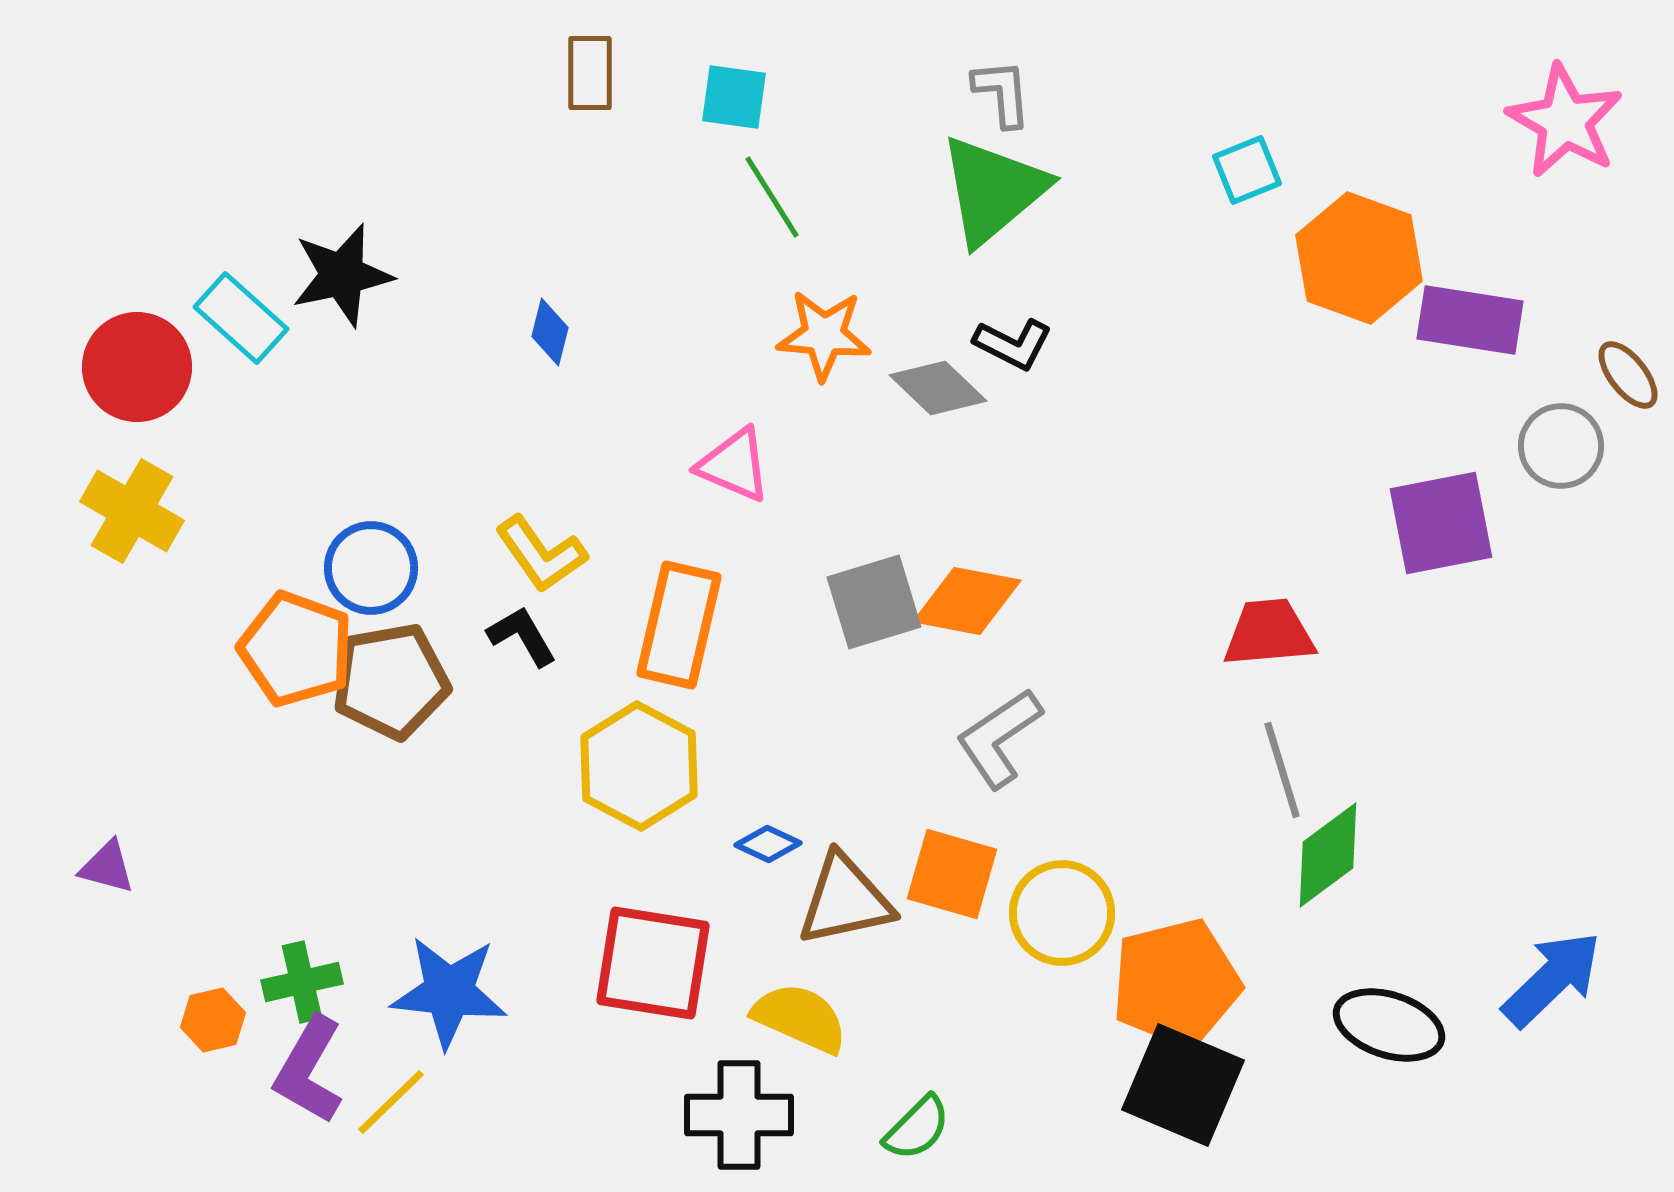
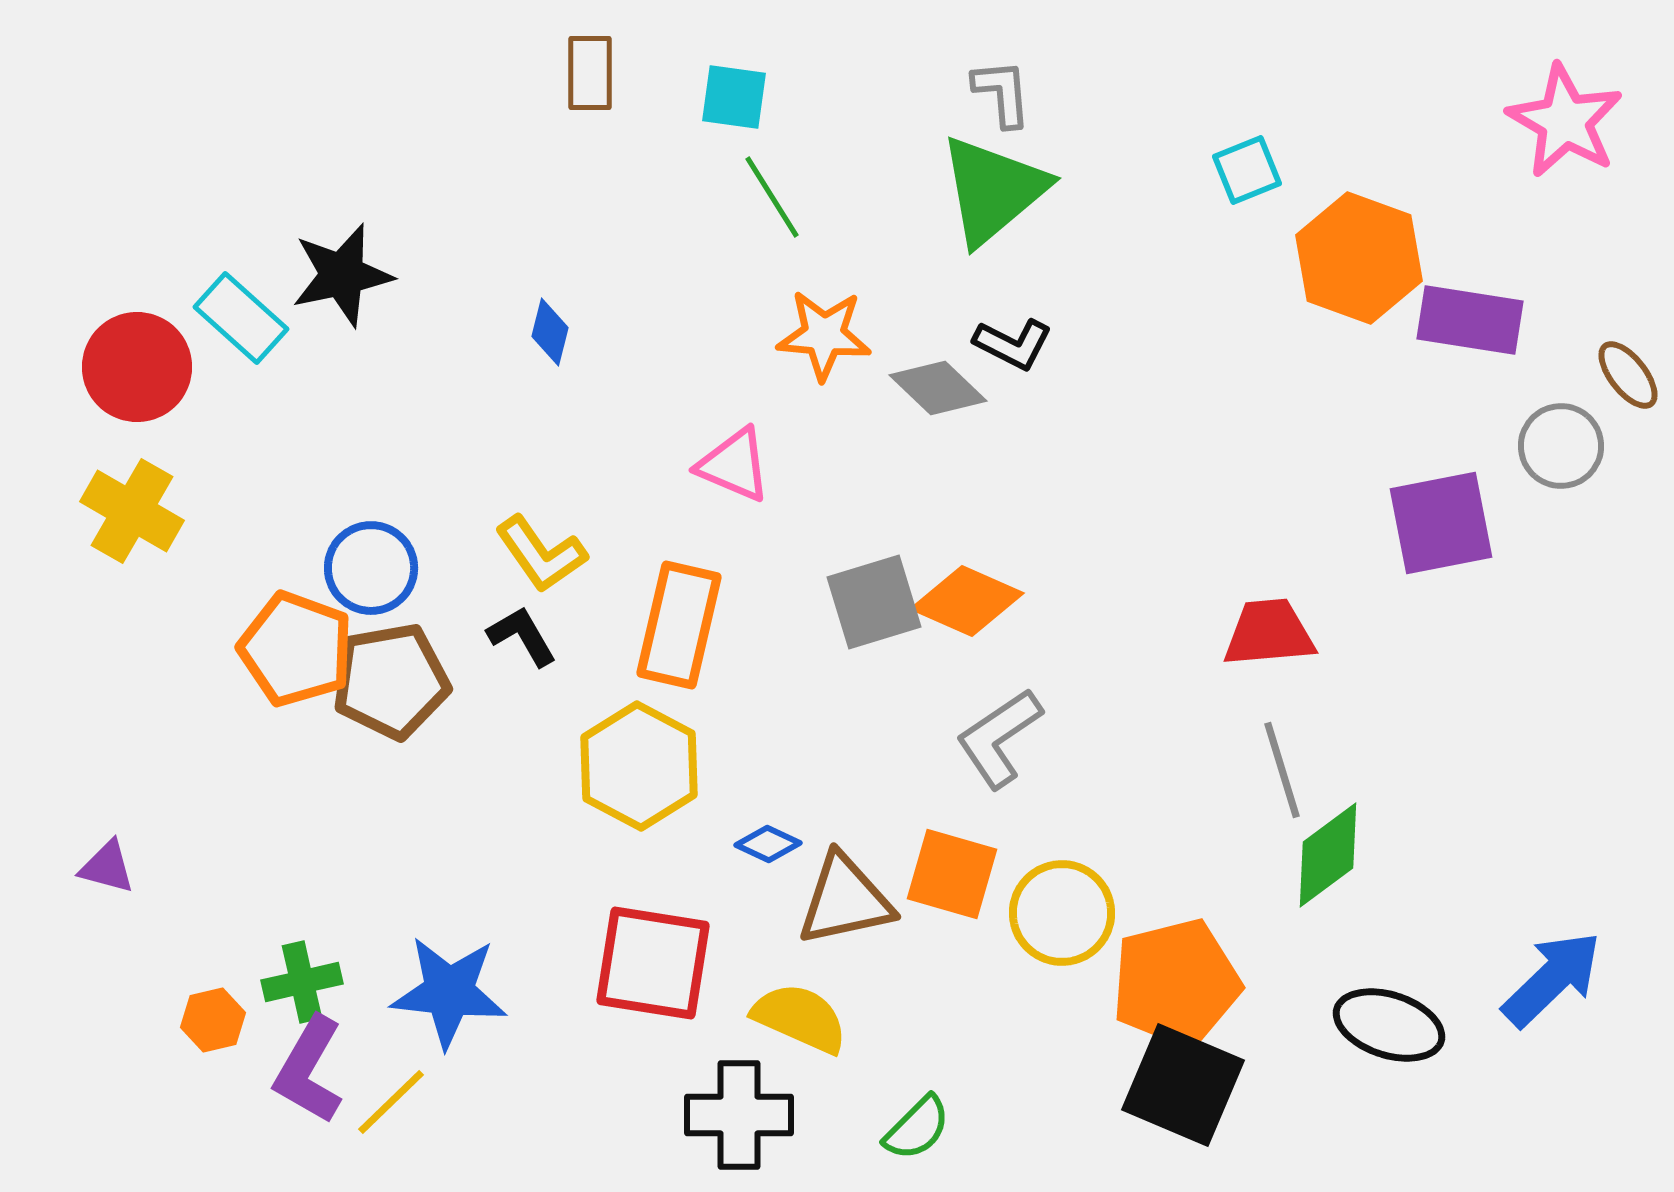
orange diamond at (967, 601): rotated 13 degrees clockwise
